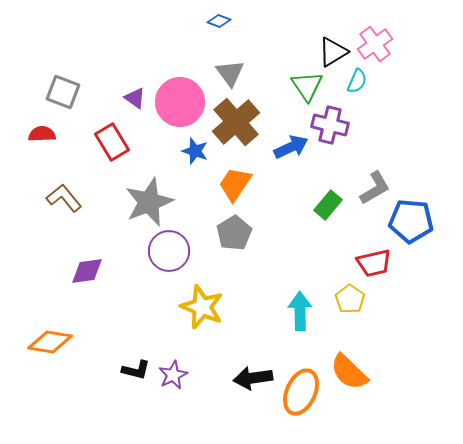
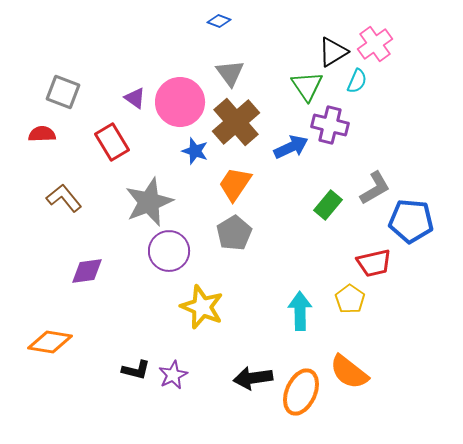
orange semicircle: rotated 6 degrees counterclockwise
